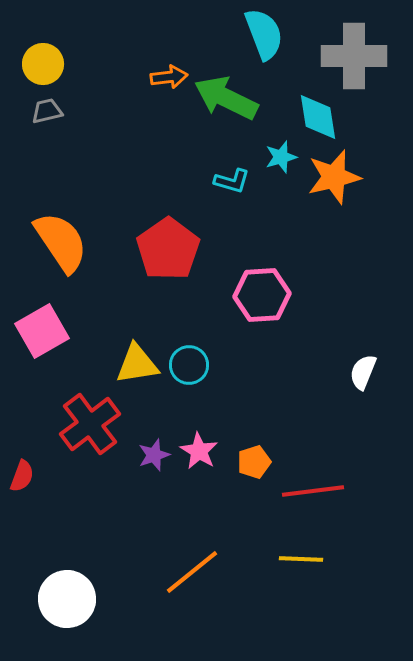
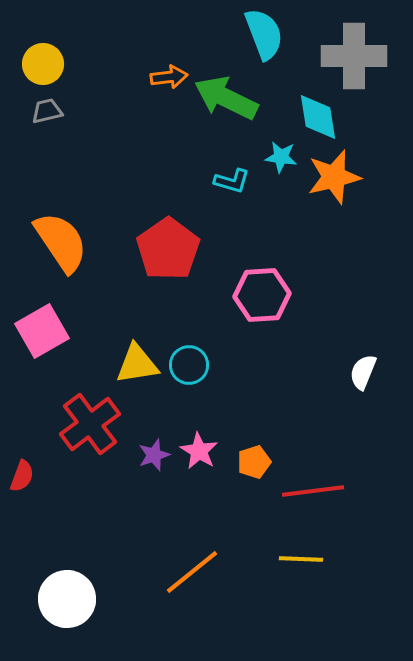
cyan star: rotated 24 degrees clockwise
